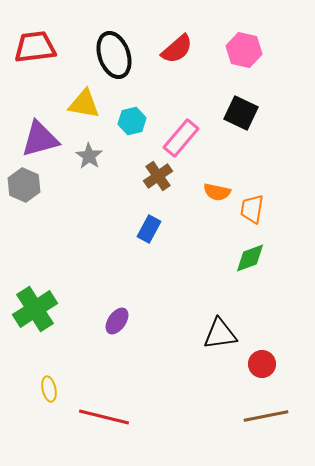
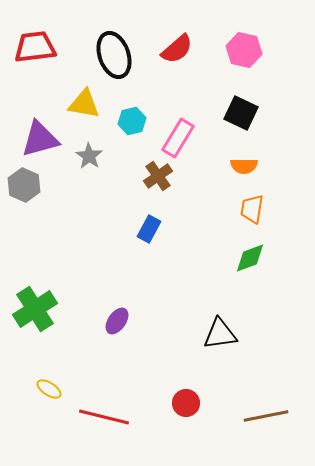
pink rectangle: moved 3 px left; rotated 9 degrees counterclockwise
orange semicircle: moved 27 px right, 26 px up; rotated 12 degrees counterclockwise
red circle: moved 76 px left, 39 px down
yellow ellipse: rotated 45 degrees counterclockwise
